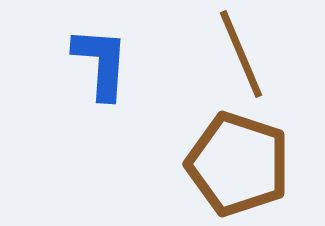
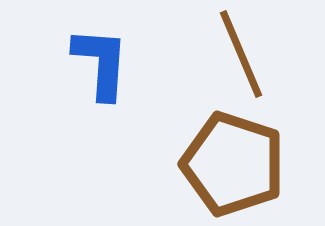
brown pentagon: moved 5 px left
